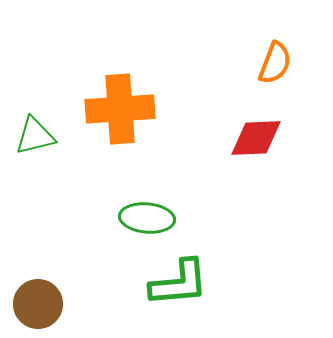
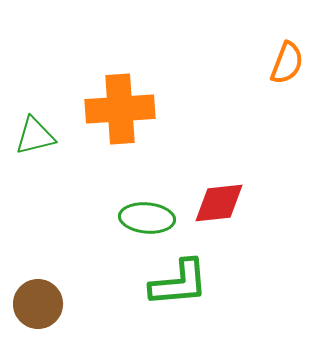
orange semicircle: moved 12 px right
red diamond: moved 37 px left, 65 px down; rotated 4 degrees counterclockwise
